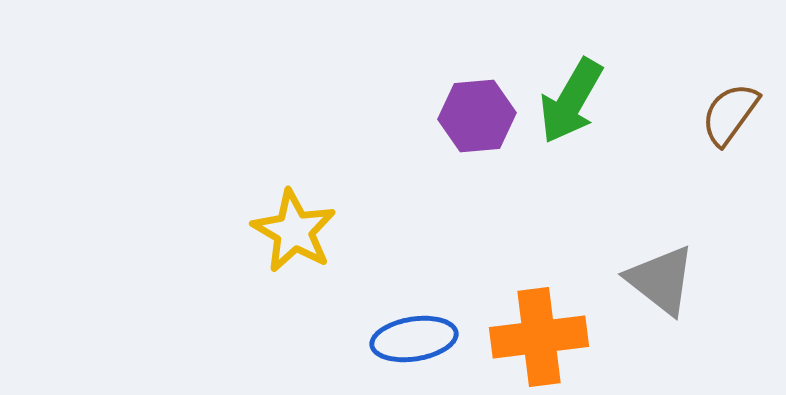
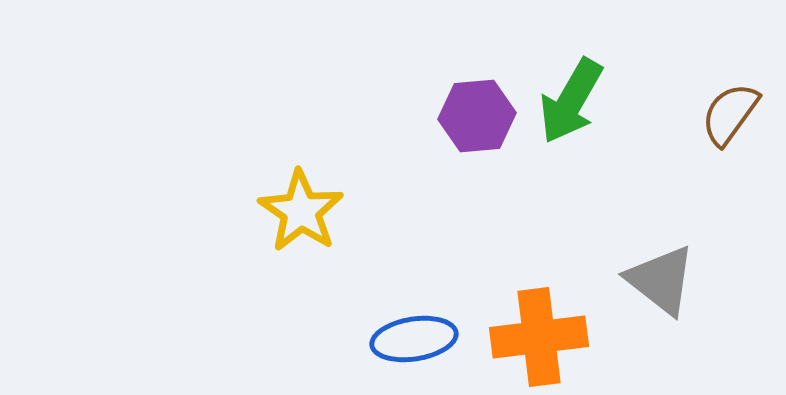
yellow star: moved 7 px right, 20 px up; rotated 4 degrees clockwise
